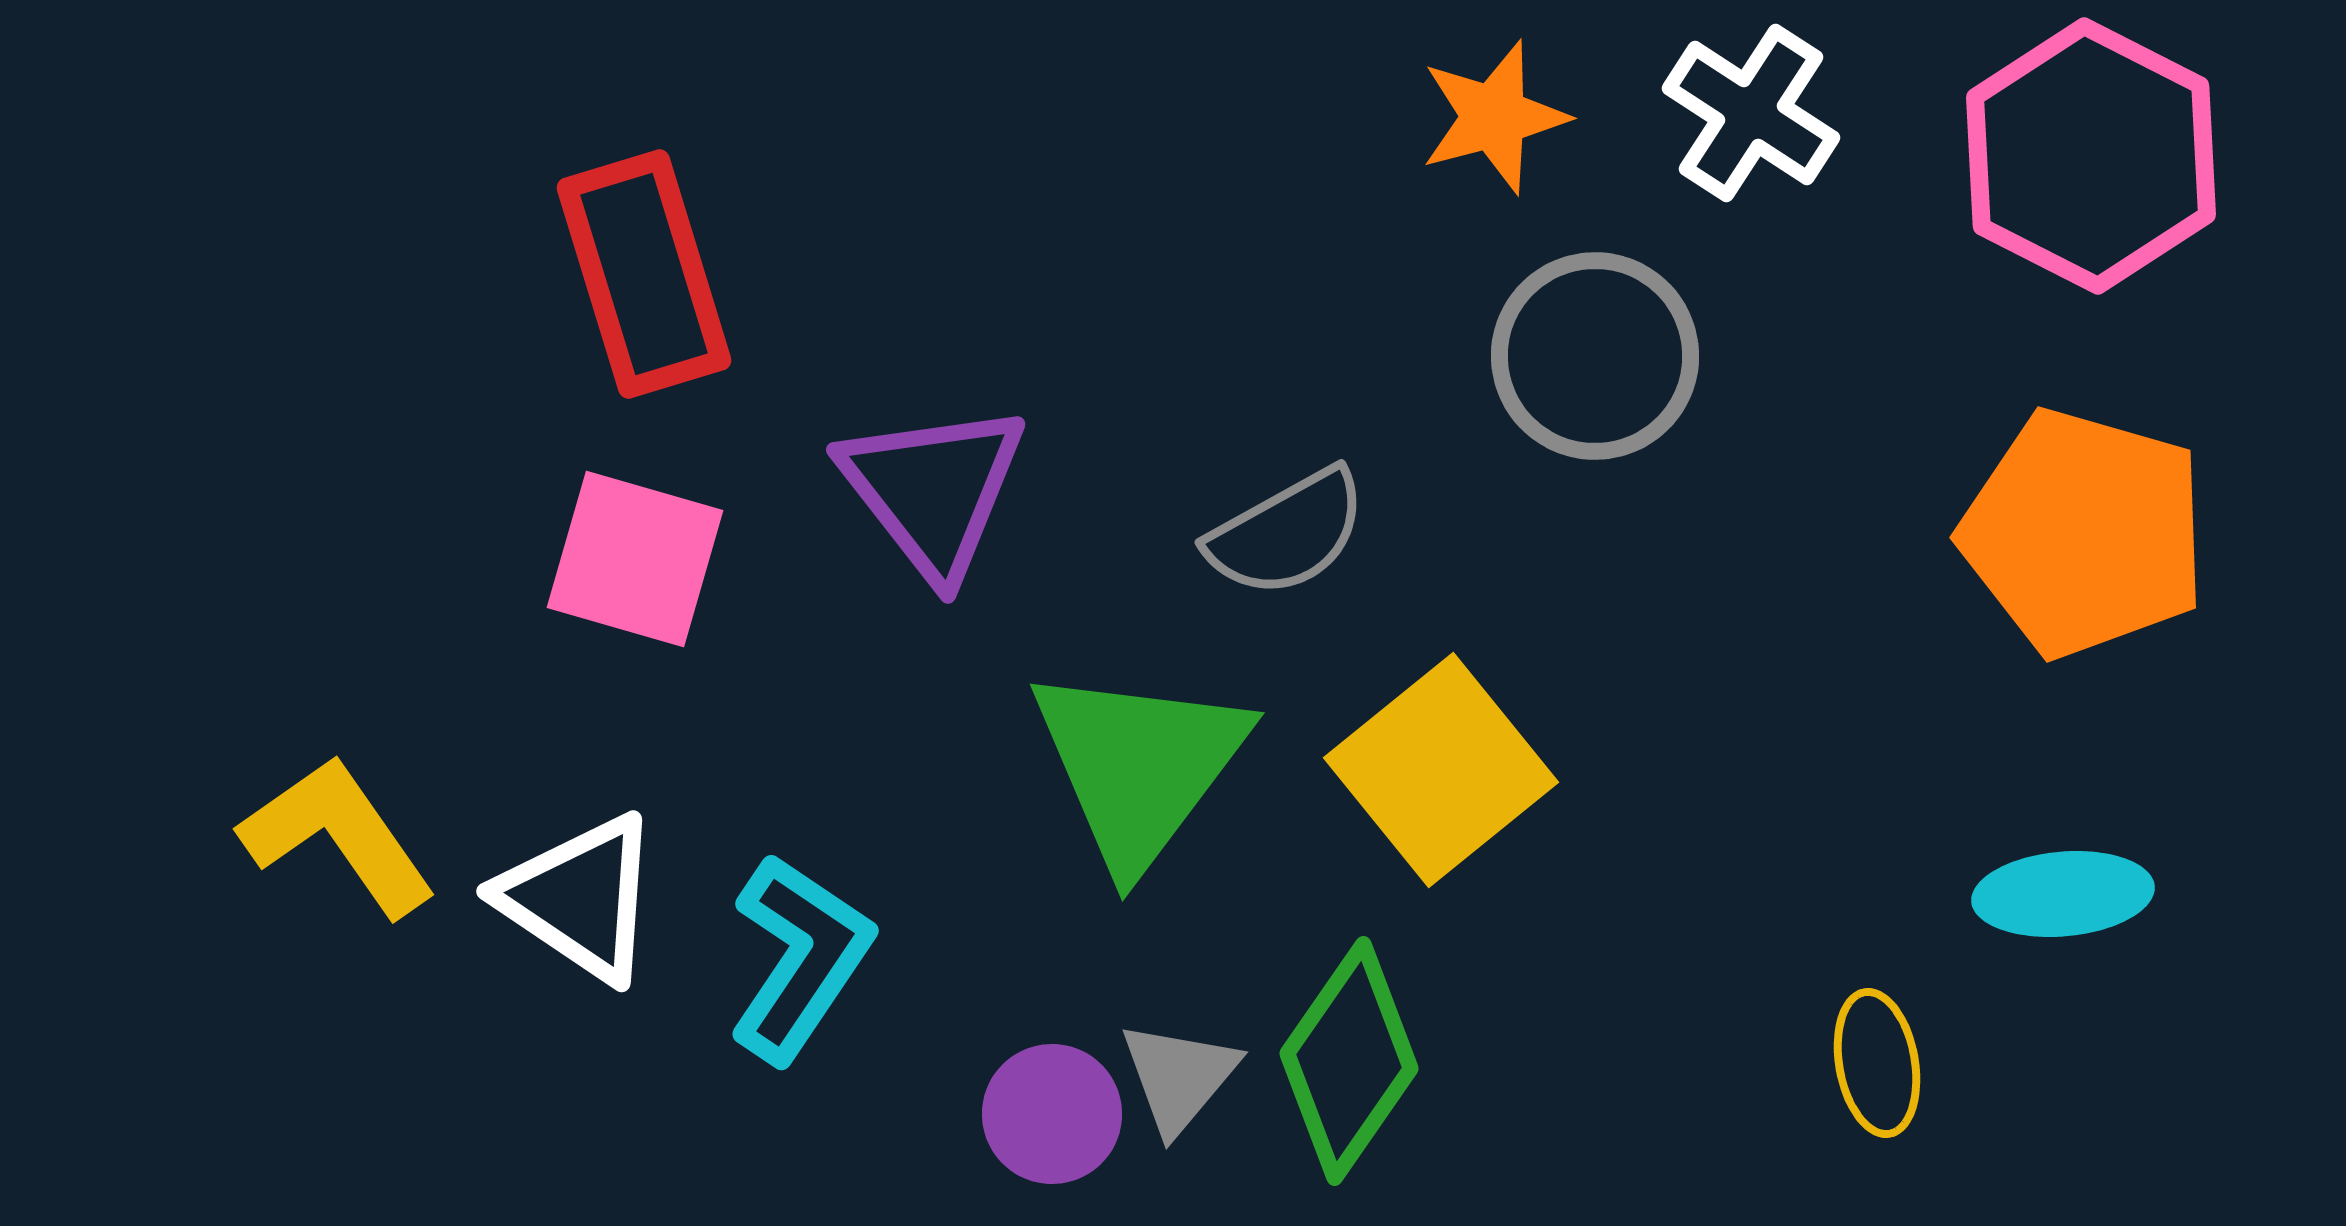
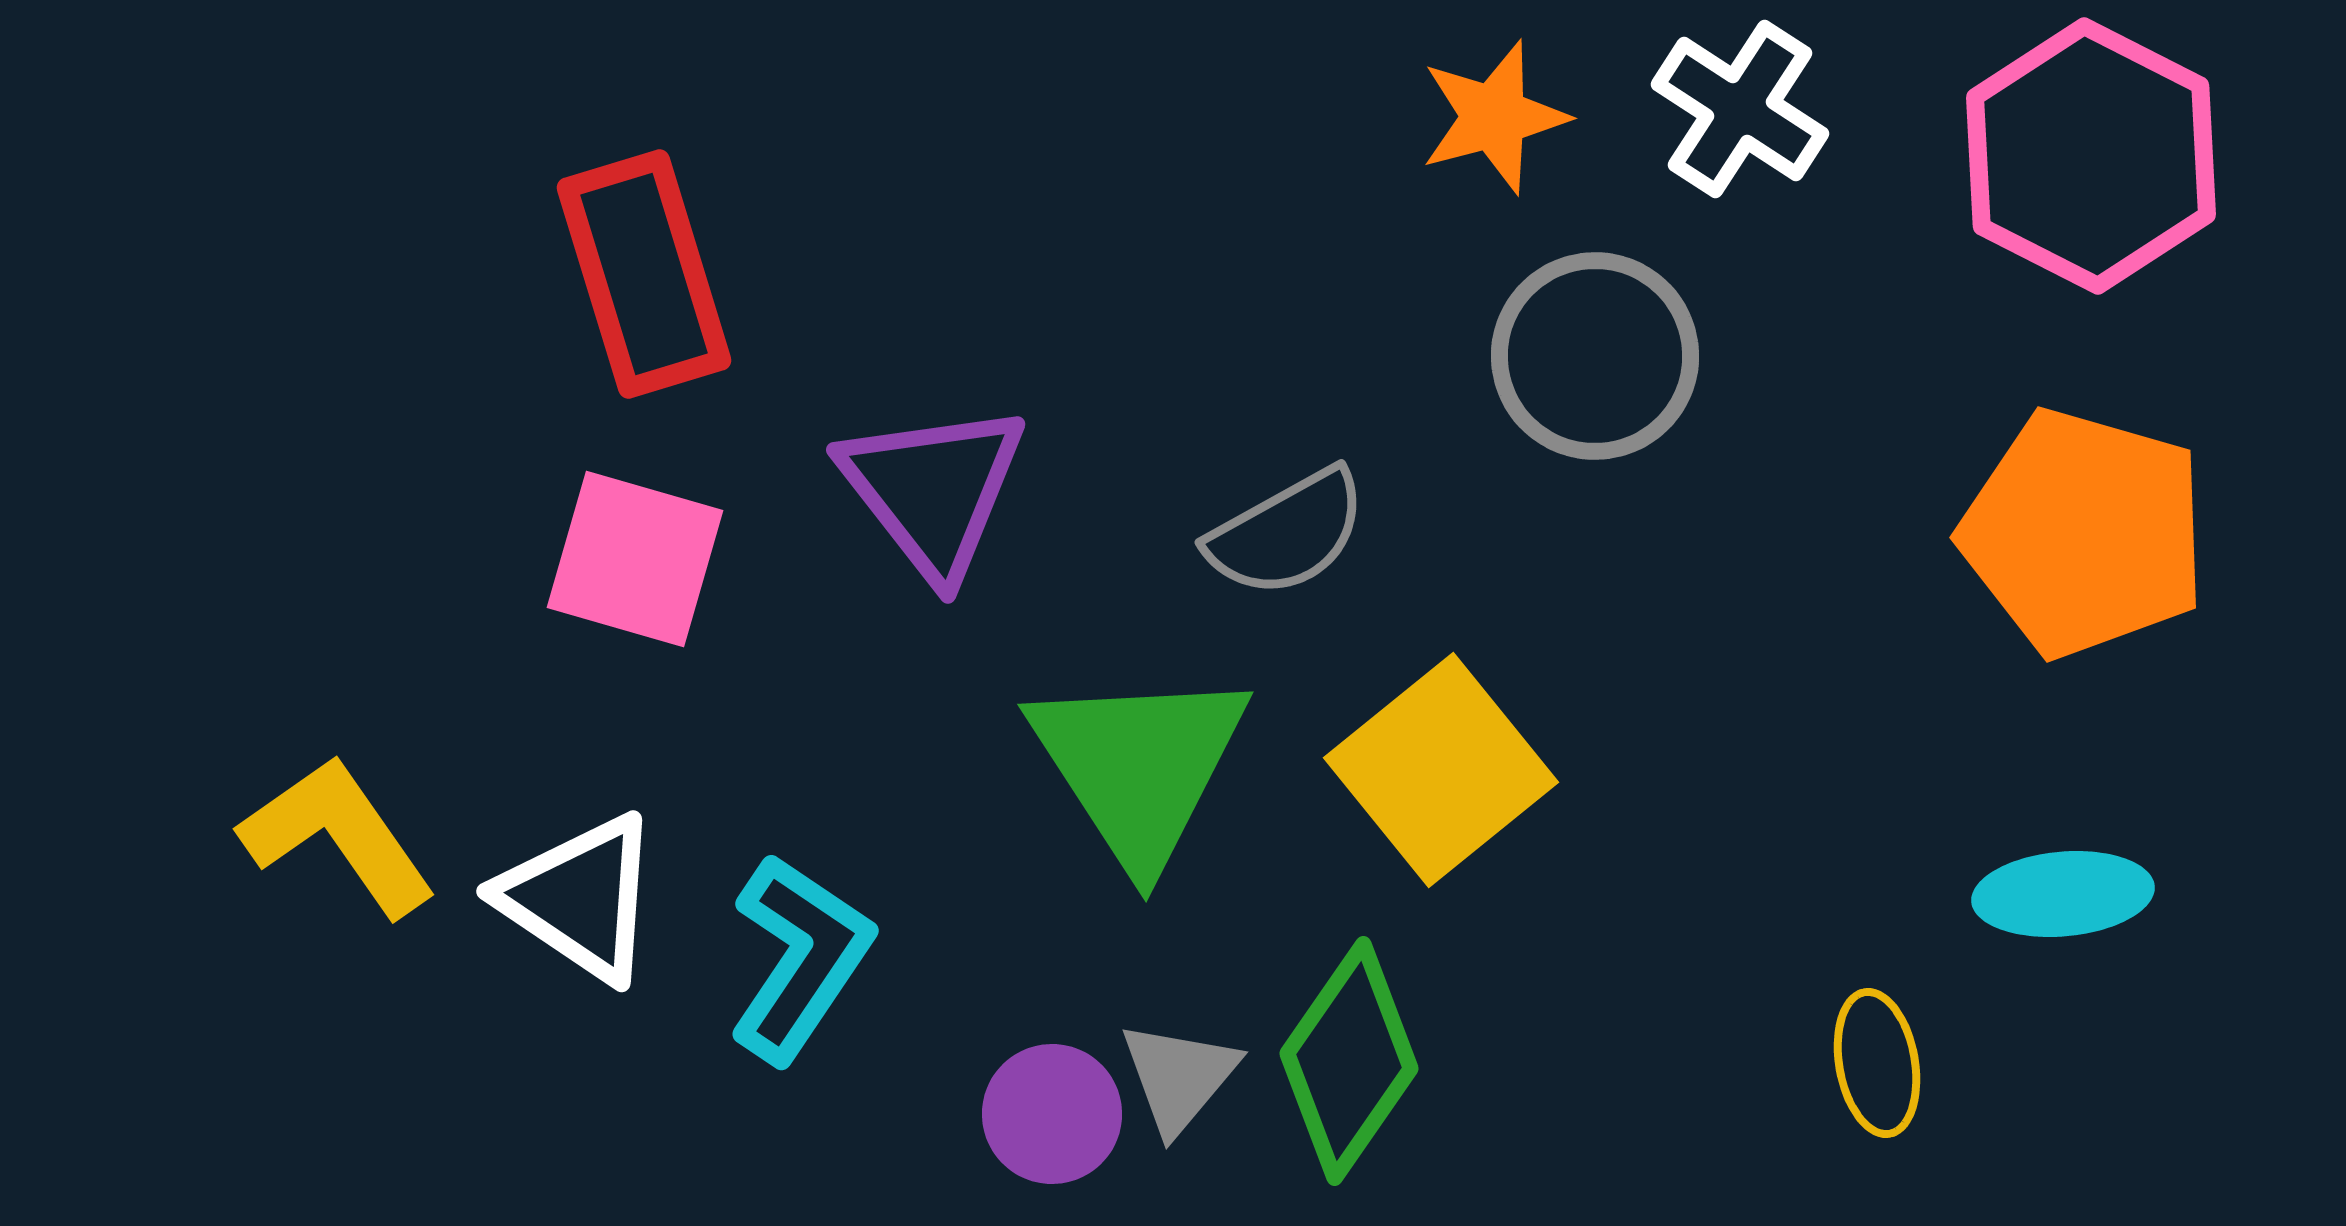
white cross: moved 11 px left, 4 px up
green triangle: rotated 10 degrees counterclockwise
